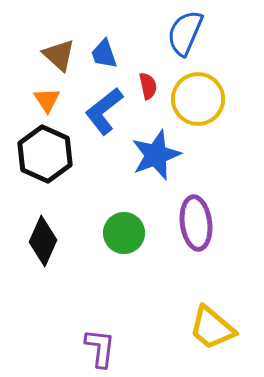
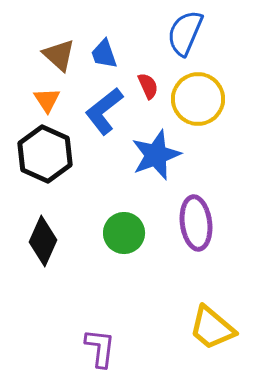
red semicircle: rotated 12 degrees counterclockwise
